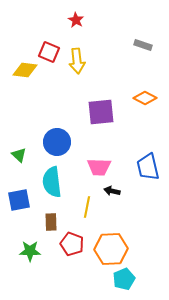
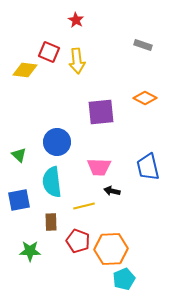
yellow line: moved 3 px left, 1 px up; rotated 65 degrees clockwise
red pentagon: moved 6 px right, 3 px up
